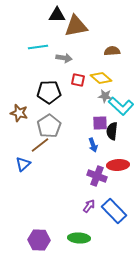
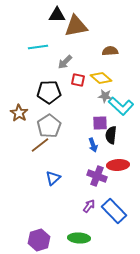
brown semicircle: moved 2 px left
gray arrow: moved 1 px right, 4 px down; rotated 126 degrees clockwise
brown star: rotated 18 degrees clockwise
black semicircle: moved 1 px left, 4 px down
blue triangle: moved 30 px right, 14 px down
purple hexagon: rotated 20 degrees counterclockwise
